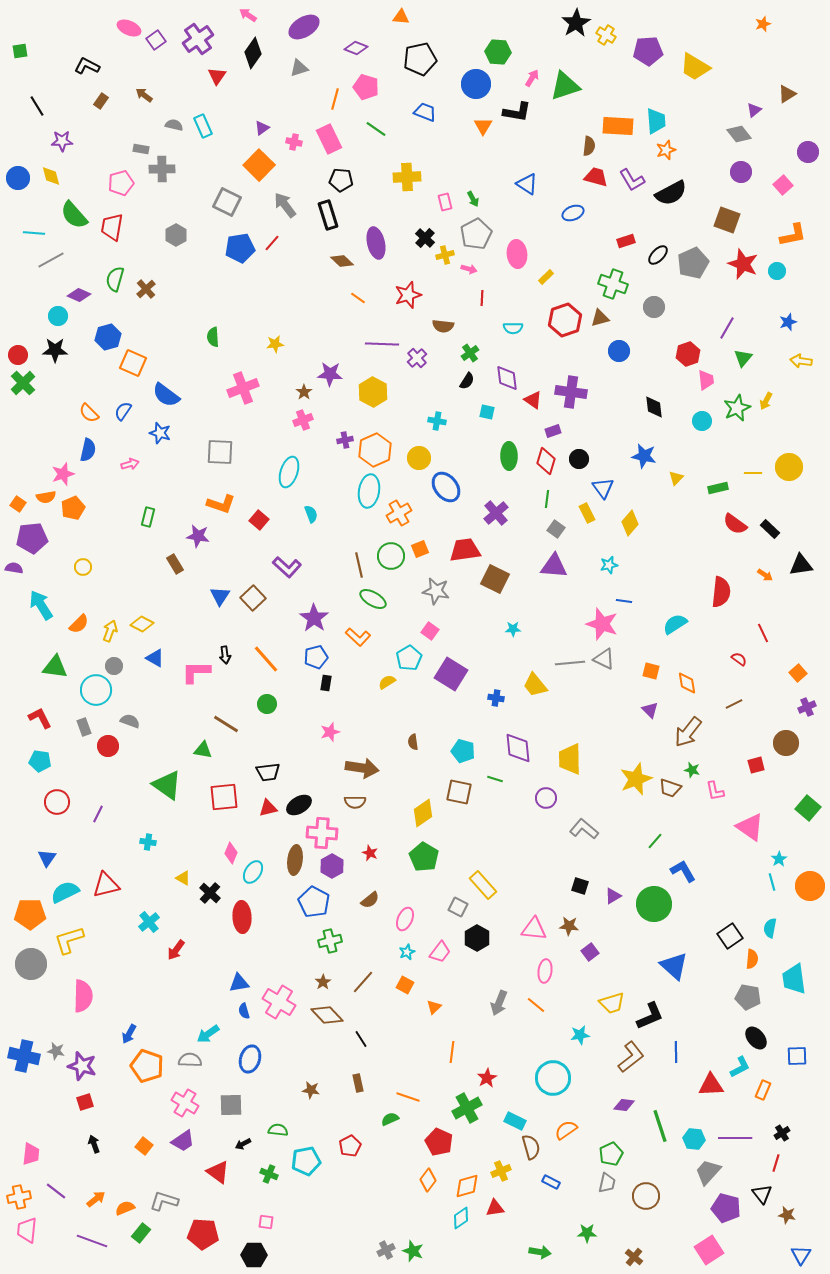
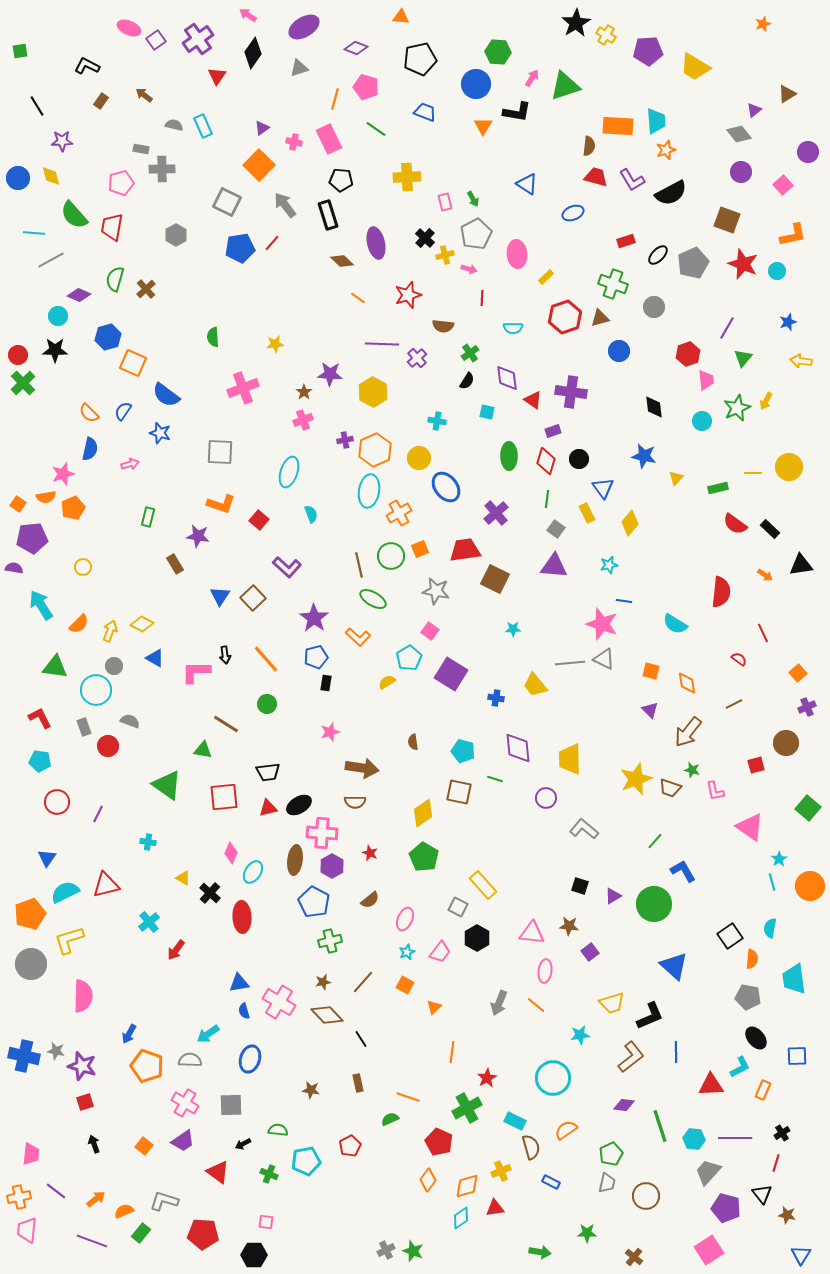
red hexagon at (565, 320): moved 3 px up
blue semicircle at (88, 450): moved 2 px right, 1 px up
cyan semicircle at (675, 624): rotated 115 degrees counterclockwise
orange pentagon at (30, 914): rotated 20 degrees counterclockwise
pink triangle at (534, 929): moved 2 px left, 4 px down
brown star at (323, 982): rotated 21 degrees clockwise
orange semicircle at (125, 1208): moved 1 px left, 3 px down
